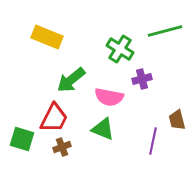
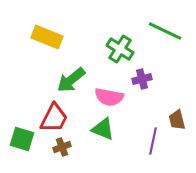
green line: rotated 40 degrees clockwise
